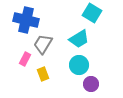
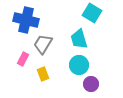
cyan trapezoid: rotated 105 degrees clockwise
pink rectangle: moved 2 px left
